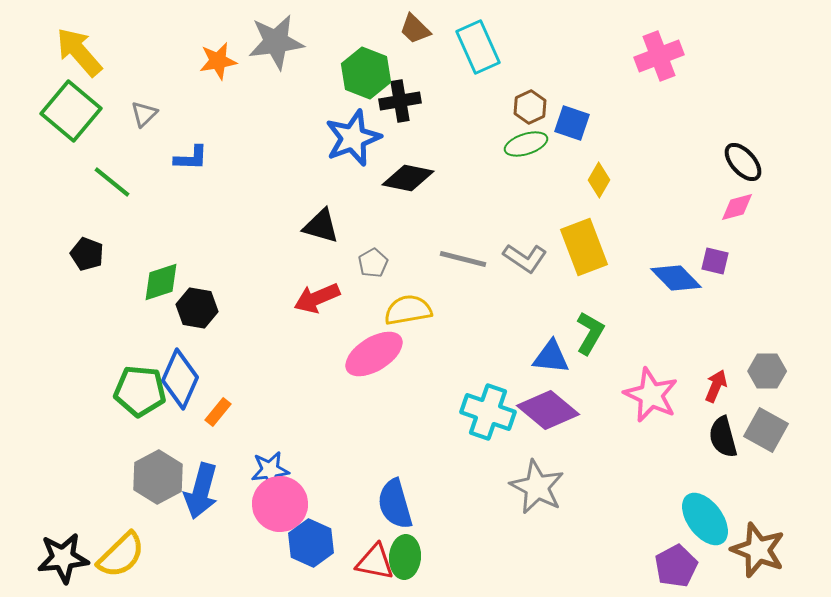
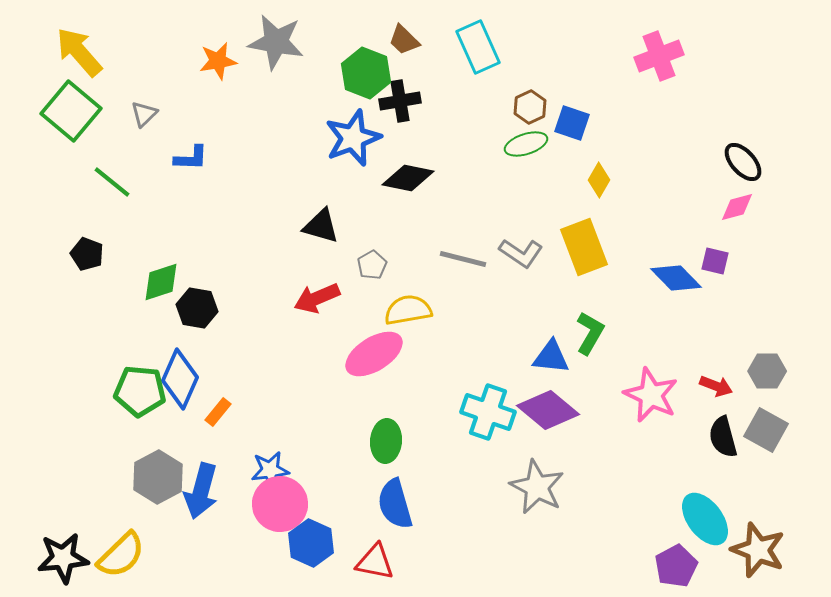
brown trapezoid at (415, 29): moved 11 px left, 11 px down
gray star at (276, 42): rotated 18 degrees clockwise
gray L-shape at (525, 258): moved 4 px left, 5 px up
gray pentagon at (373, 263): moved 1 px left, 2 px down
red arrow at (716, 386): rotated 88 degrees clockwise
green ellipse at (405, 557): moved 19 px left, 116 px up
